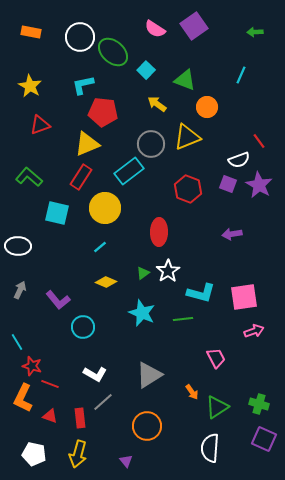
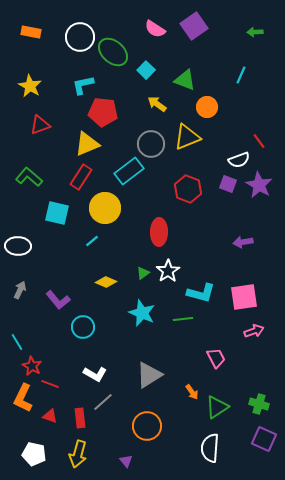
purple arrow at (232, 234): moved 11 px right, 8 px down
cyan line at (100, 247): moved 8 px left, 6 px up
red star at (32, 366): rotated 12 degrees clockwise
